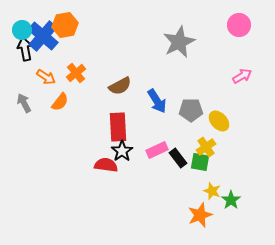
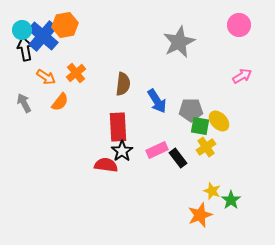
brown semicircle: moved 3 px right, 2 px up; rotated 55 degrees counterclockwise
green square: moved 36 px up
